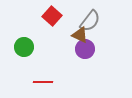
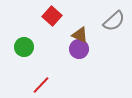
gray semicircle: moved 24 px right; rotated 10 degrees clockwise
purple circle: moved 6 px left
red line: moved 2 px left, 3 px down; rotated 48 degrees counterclockwise
